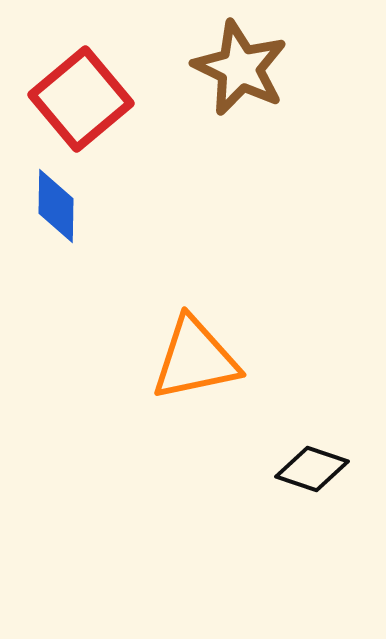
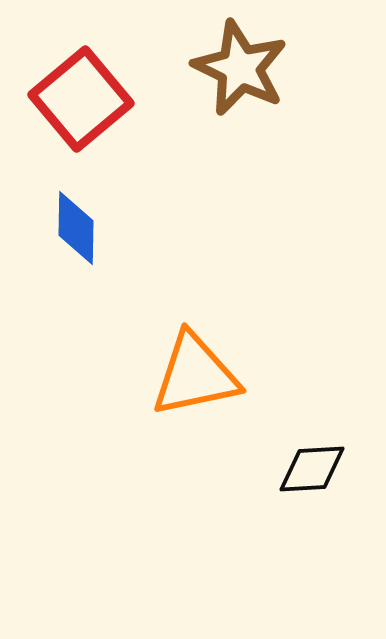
blue diamond: moved 20 px right, 22 px down
orange triangle: moved 16 px down
black diamond: rotated 22 degrees counterclockwise
